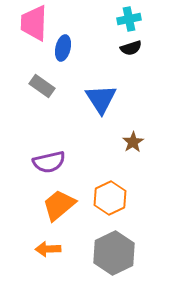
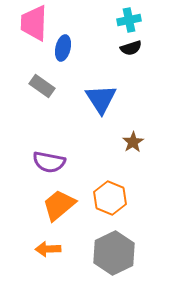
cyan cross: moved 1 px down
purple semicircle: rotated 24 degrees clockwise
orange hexagon: rotated 12 degrees counterclockwise
